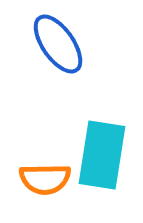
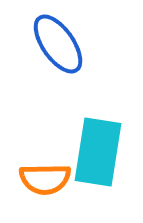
cyan rectangle: moved 4 px left, 3 px up
